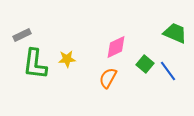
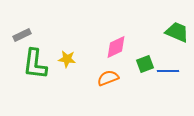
green trapezoid: moved 2 px right, 1 px up
yellow star: rotated 12 degrees clockwise
green square: rotated 30 degrees clockwise
blue line: rotated 55 degrees counterclockwise
orange semicircle: rotated 40 degrees clockwise
